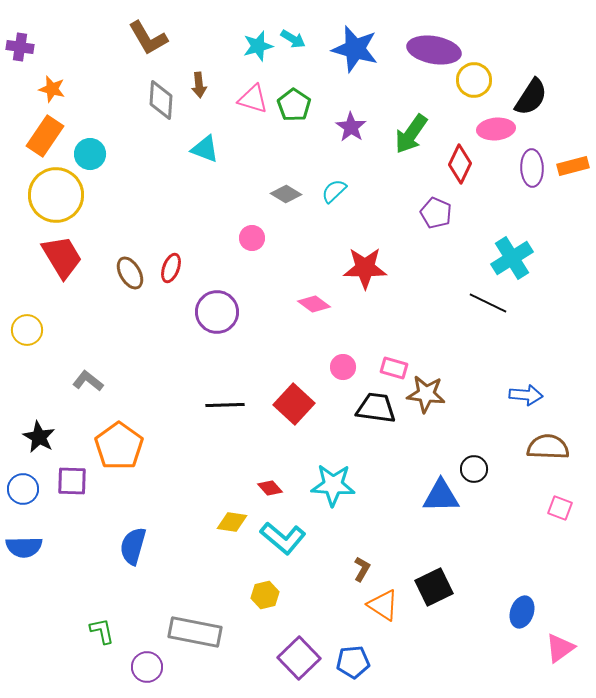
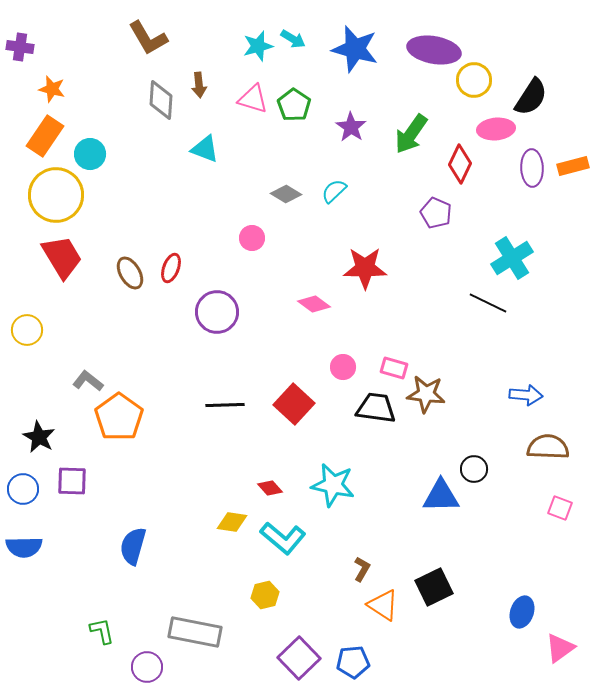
orange pentagon at (119, 446): moved 29 px up
cyan star at (333, 485): rotated 9 degrees clockwise
